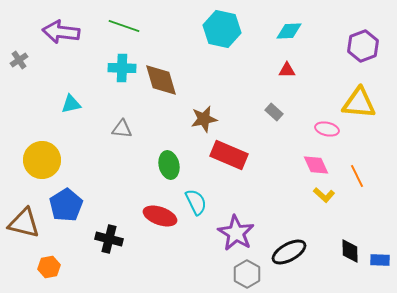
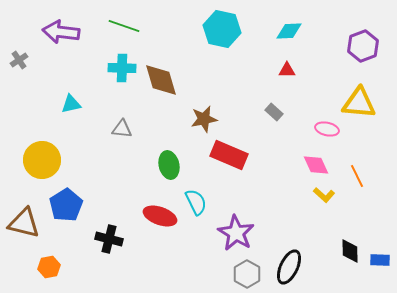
black ellipse: moved 15 px down; rotated 36 degrees counterclockwise
